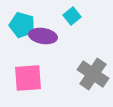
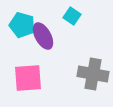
cyan square: rotated 18 degrees counterclockwise
purple ellipse: rotated 52 degrees clockwise
gray cross: rotated 24 degrees counterclockwise
